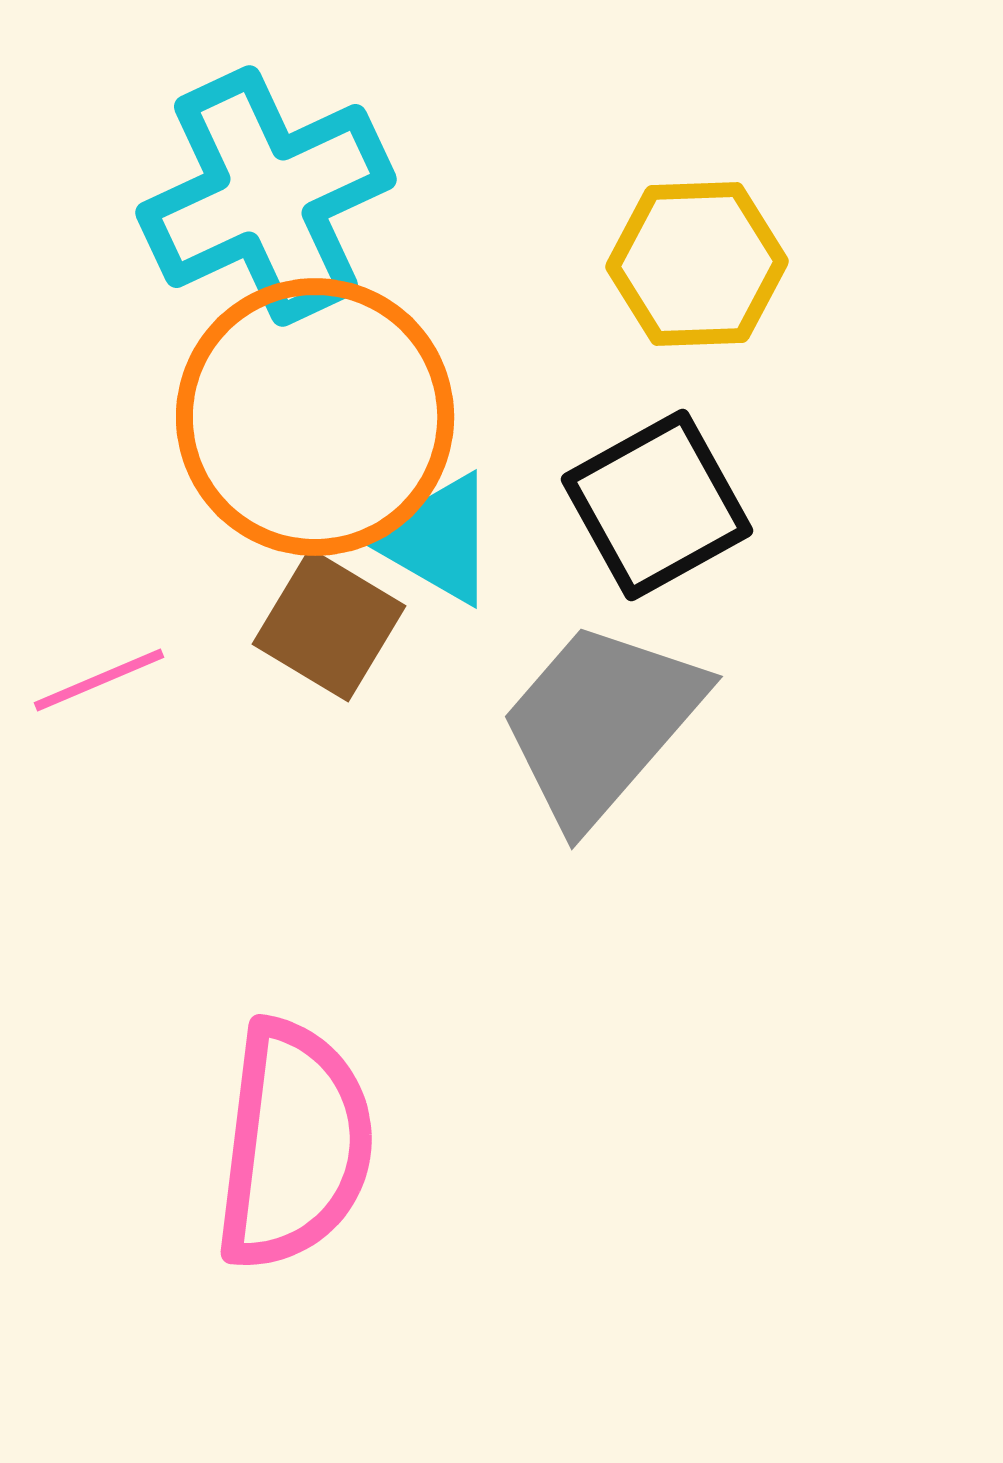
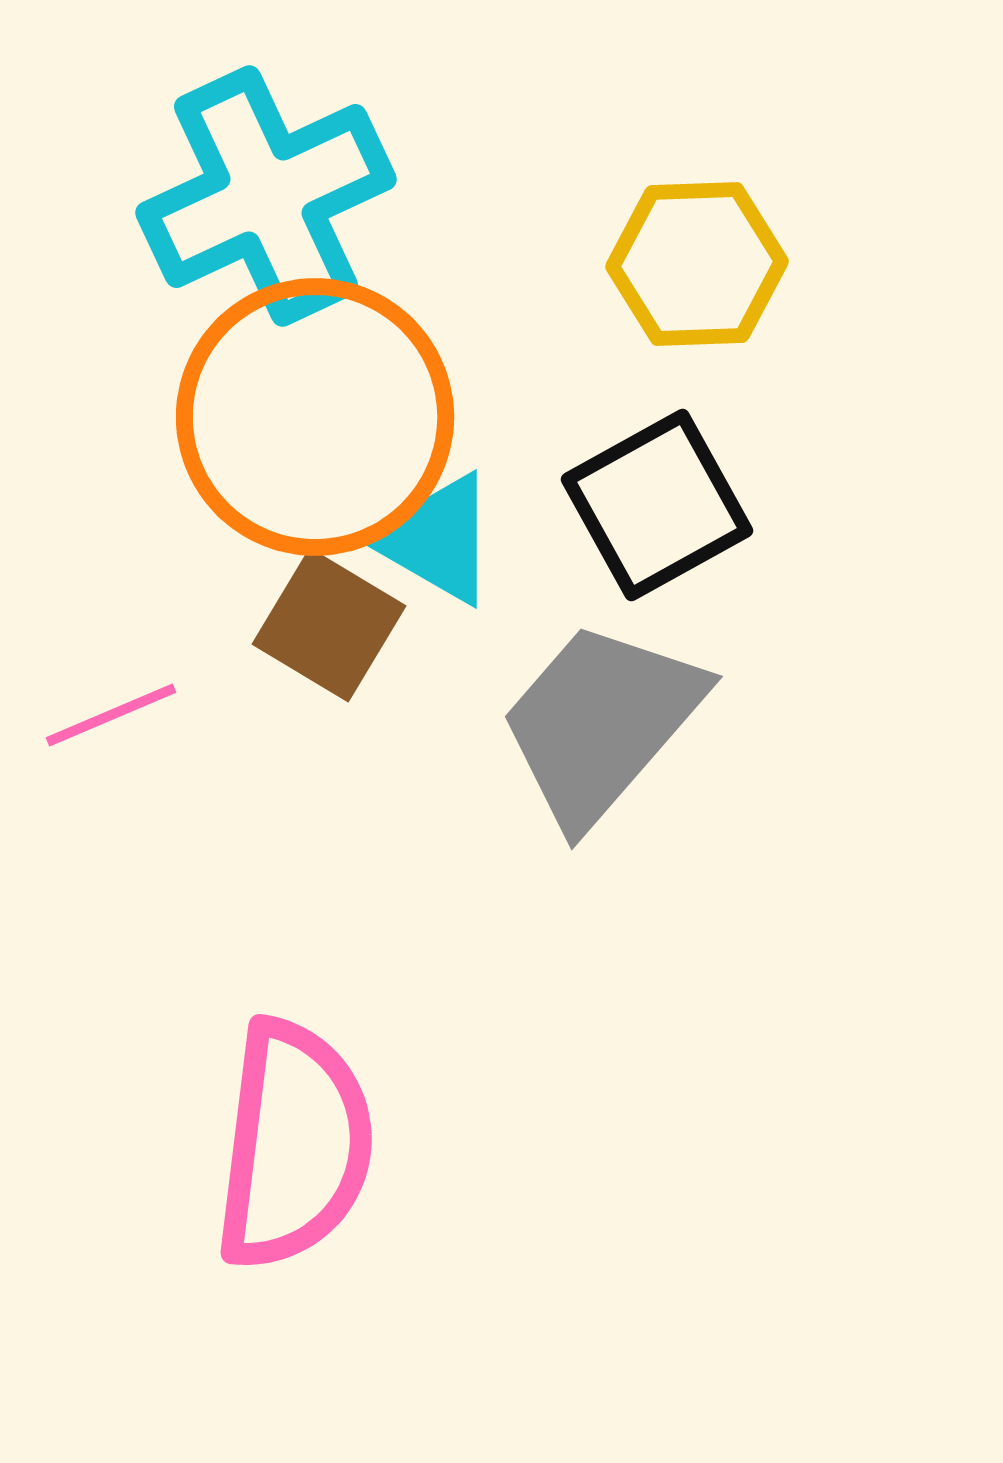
pink line: moved 12 px right, 35 px down
